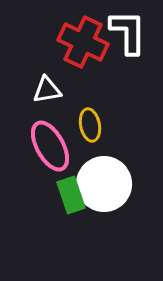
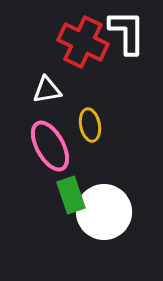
white L-shape: moved 1 px left
white circle: moved 28 px down
